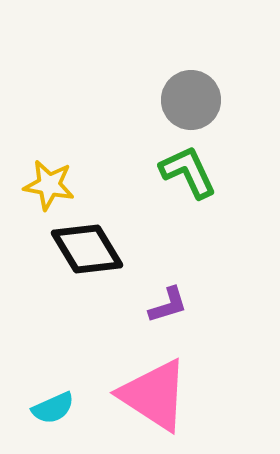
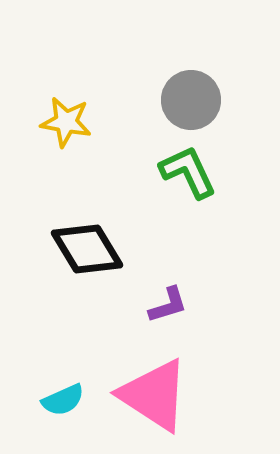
yellow star: moved 17 px right, 63 px up
cyan semicircle: moved 10 px right, 8 px up
